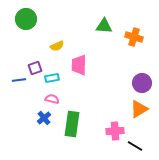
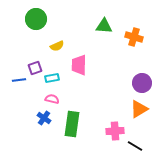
green circle: moved 10 px right
blue cross: rotated 16 degrees counterclockwise
